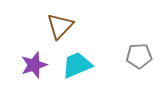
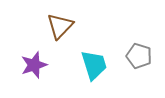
gray pentagon: rotated 20 degrees clockwise
cyan trapezoid: moved 17 px right; rotated 96 degrees clockwise
